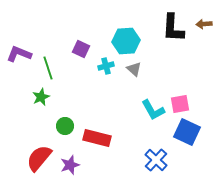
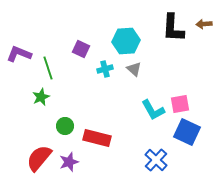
cyan cross: moved 1 px left, 3 px down
purple star: moved 1 px left, 3 px up
